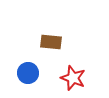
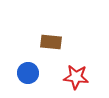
red star: moved 3 px right, 1 px up; rotated 15 degrees counterclockwise
